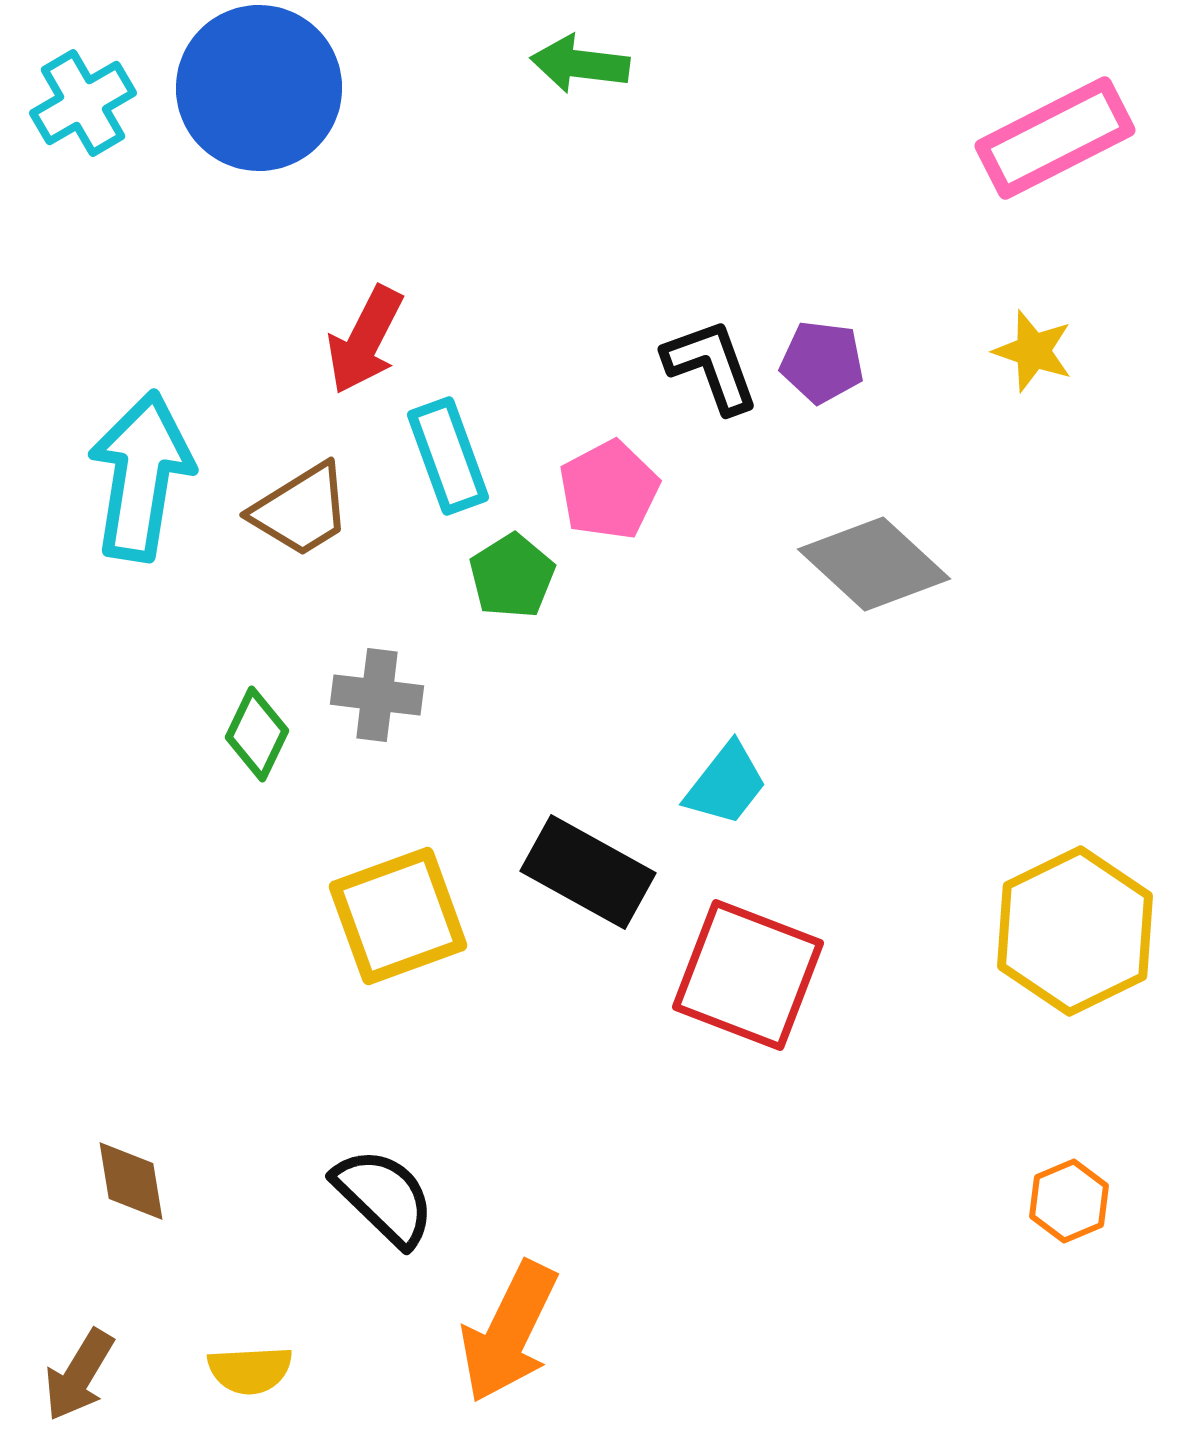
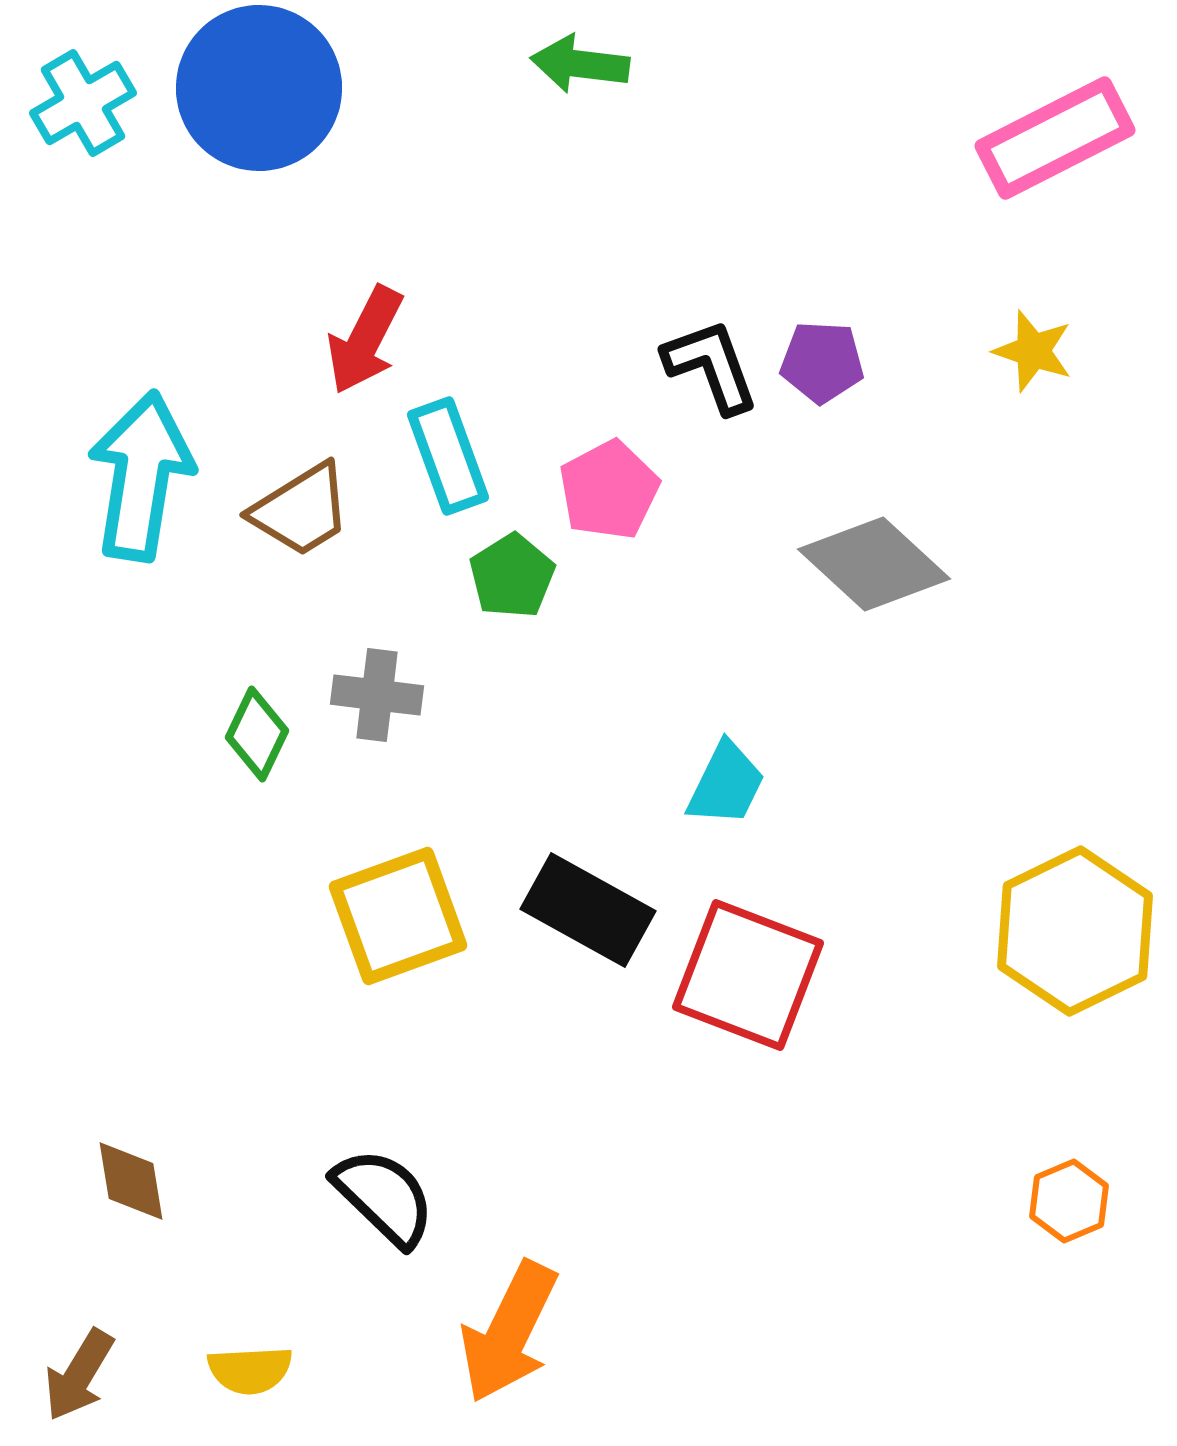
purple pentagon: rotated 4 degrees counterclockwise
cyan trapezoid: rotated 12 degrees counterclockwise
black rectangle: moved 38 px down
